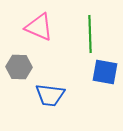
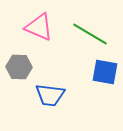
green line: rotated 57 degrees counterclockwise
